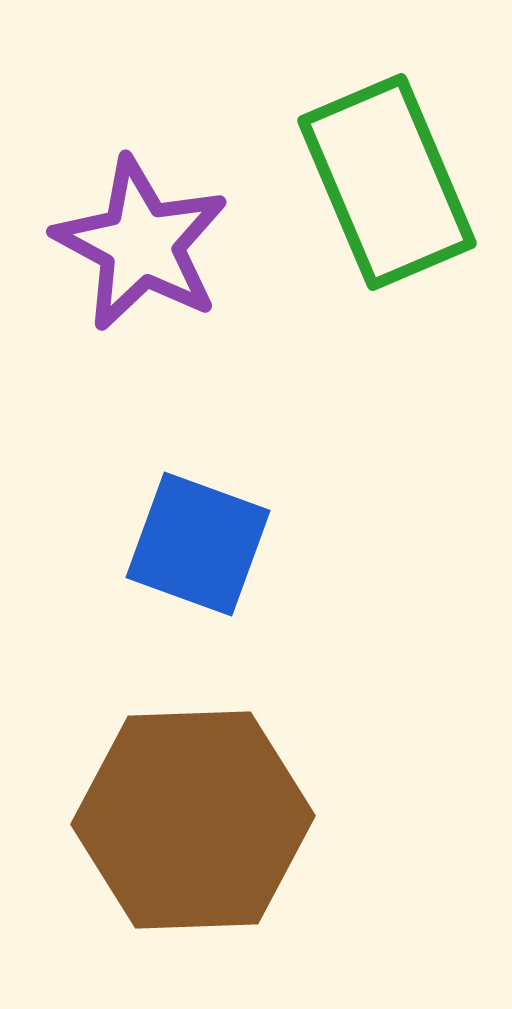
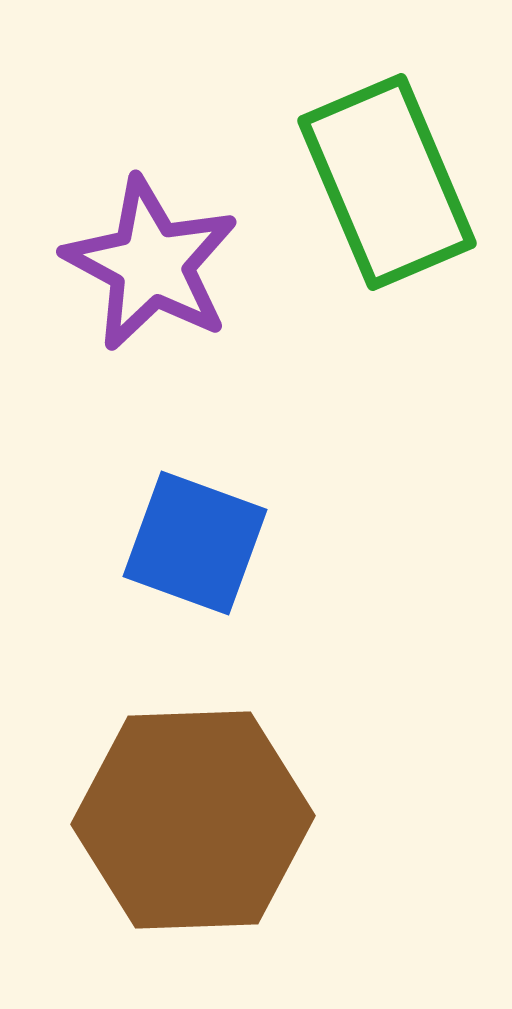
purple star: moved 10 px right, 20 px down
blue square: moved 3 px left, 1 px up
